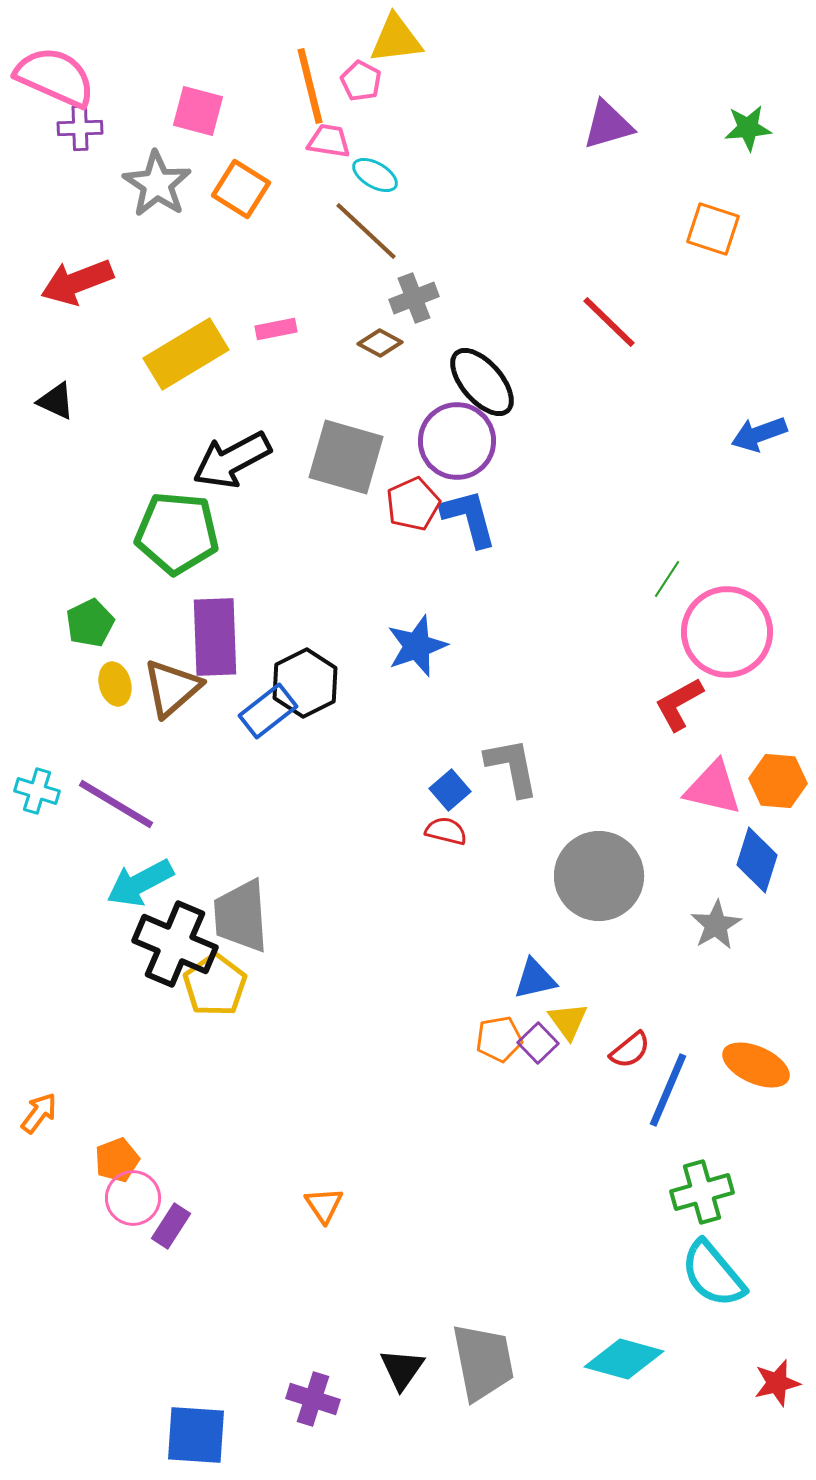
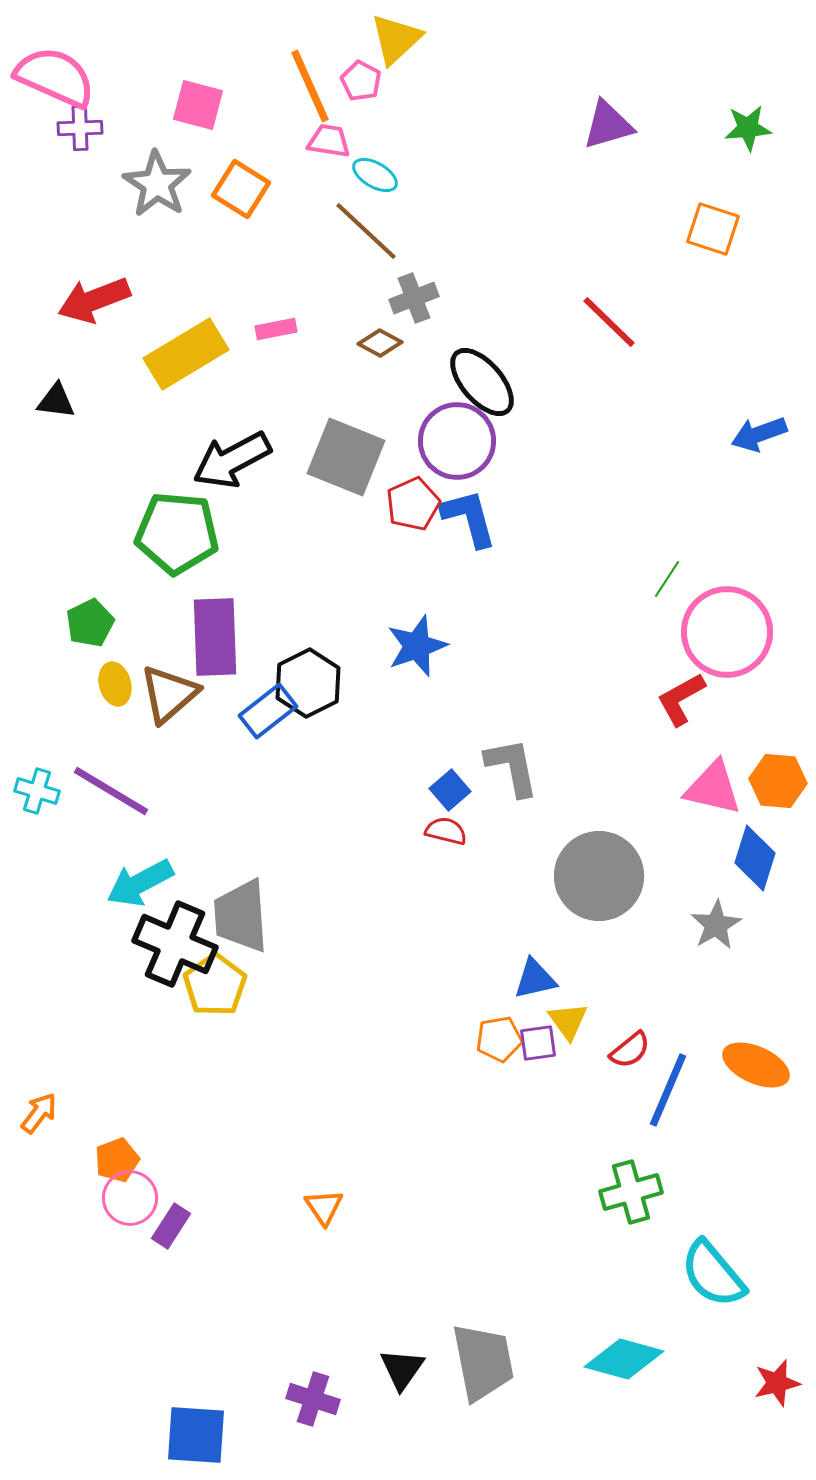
yellow triangle at (396, 39): rotated 36 degrees counterclockwise
orange line at (310, 86): rotated 10 degrees counterclockwise
pink square at (198, 111): moved 6 px up
red arrow at (77, 282): moved 17 px right, 18 px down
black triangle at (56, 401): rotated 18 degrees counterclockwise
gray square at (346, 457): rotated 6 degrees clockwise
black hexagon at (305, 683): moved 3 px right
brown triangle at (172, 688): moved 3 px left, 6 px down
red L-shape at (679, 704): moved 2 px right, 5 px up
purple line at (116, 804): moved 5 px left, 13 px up
blue diamond at (757, 860): moved 2 px left, 2 px up
purple square at (538, 1043): rotated 36 degrees clockwise
green cross at (702, 1192): moved 71 px left
pink circle at (133, 1198): moved 3 px left
orange triangle at (324, 1205): moved 2 px down
